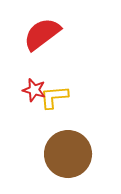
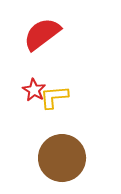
red star: rotated 15 degrees clockwise
brown circle: moved 6 px left, 4 px down
